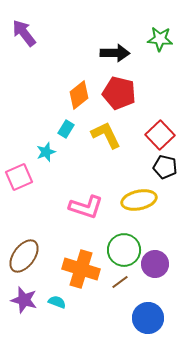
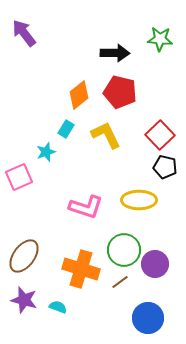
red pentagon: moved 1 px right, 1 px up
yellow ellipse: rotated 12 degrees clockwise
cyan semicircle: moved 1 px right, 5 px down
